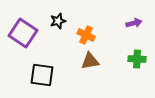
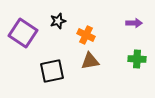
purple arrow: rotated 14 degrees clockwise
black square: moved 10 px right, 4 px up; rotated 20 degrees counterclockwise
